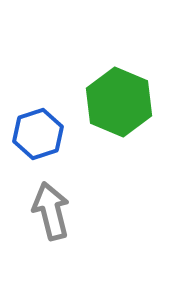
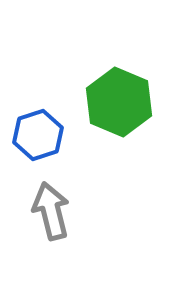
blue hexagon: moved 1 px down
